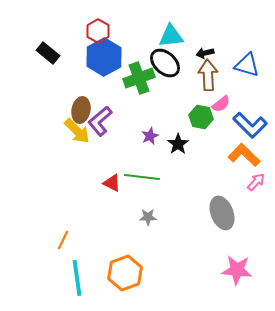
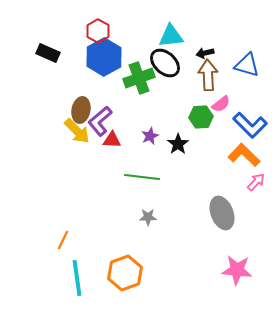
black rectangle: rotated 15 degrees counterclockwise
green hexagon: rotated 15 degrees counterclockwise
red triangle: moved 43 px up; rotated 24 degrees counterclockwise
